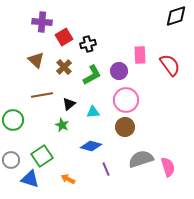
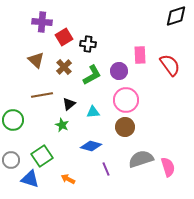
black cross: rotated 21 degrees clockwise
